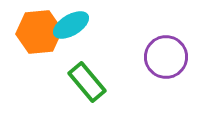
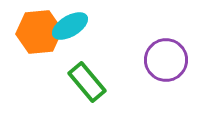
cyan ellipse: moved 1 px left, 1 px down
purple circle: moved 3 px down
